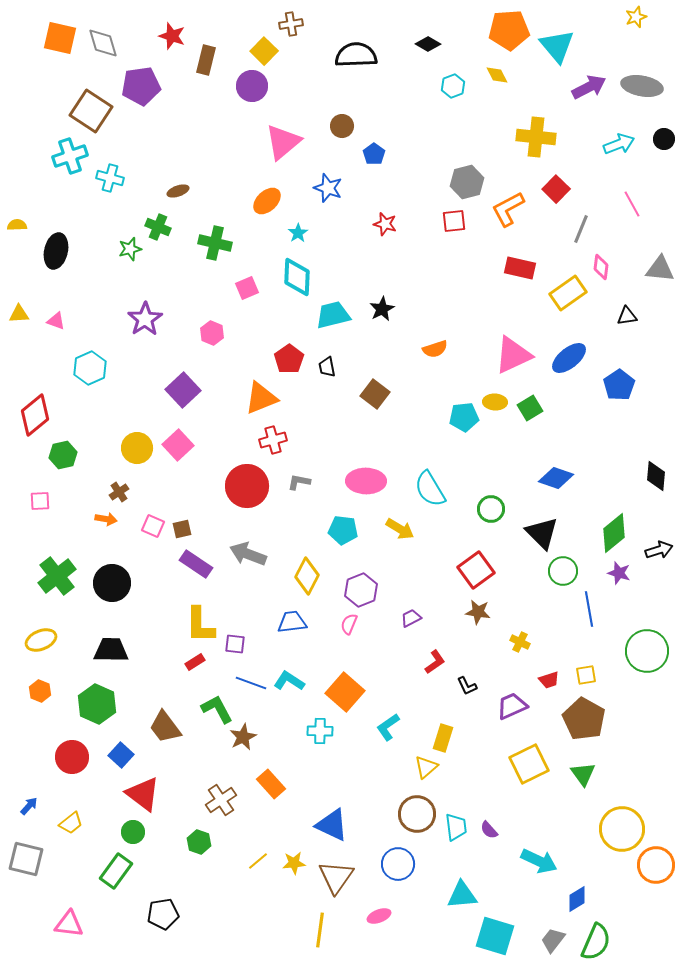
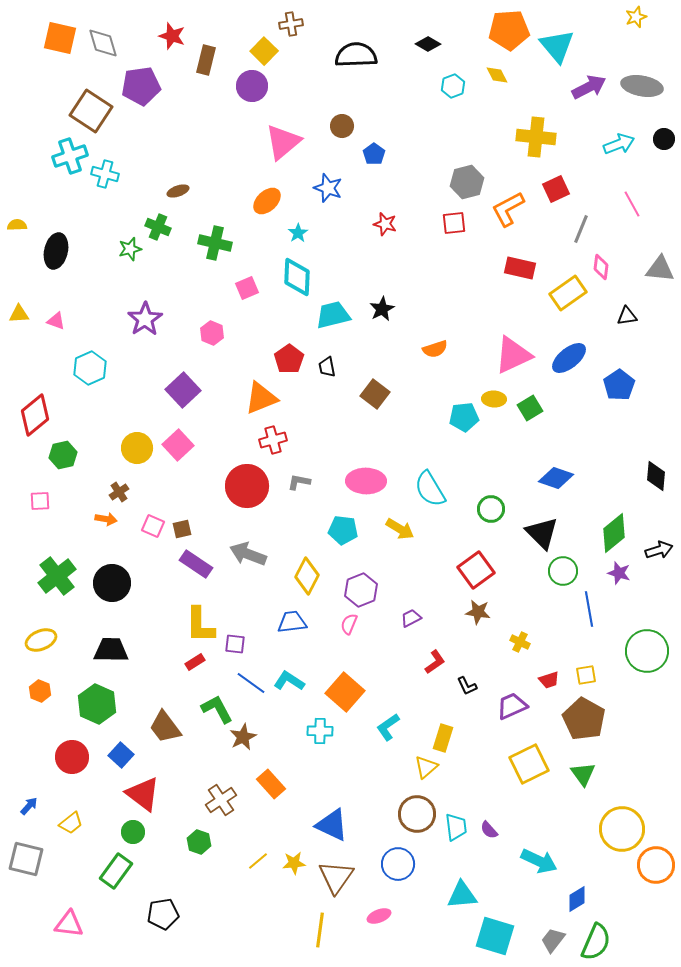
cyan cross at (110, 178): moved 5 px left, 4 px up
red square at (556, 189): rotated 20 degrees clockwise
red square at (454, 221): moved 2 px down
yellow ellipse at (495, 402): moved 1 px left, 3 px up
blue line at (251, 683): rotated 16 degrees clockwise
